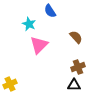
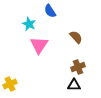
pink triangle: rotated 12 degrees counterclockwise
